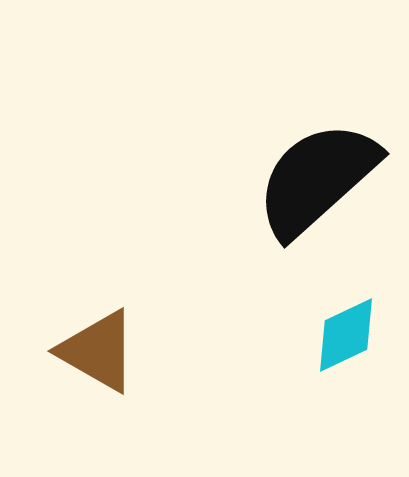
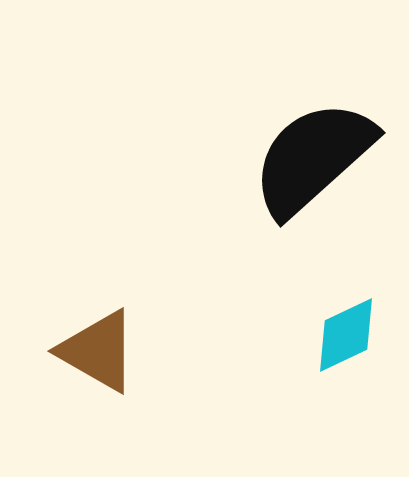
black semicircle: moved 4 px left, 21 px up
